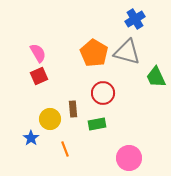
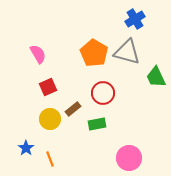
pink semicircle: moved 1 px down
red square: moved 9 px right, 11 px down
brown rectangle: rotated 56 degrees clockwise
blue star: moved 5 px left, 10 px down
orange line: moved 15 px left, 10 px down
